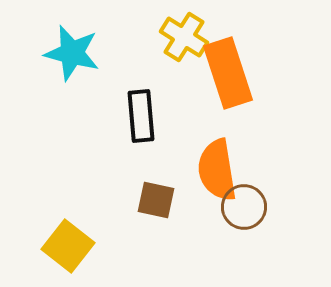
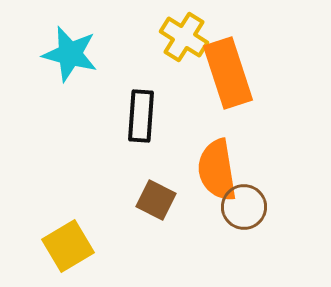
cyan star: moved 2 px left, 1 px down
black rectangle: rotated 9 degrees clockwise
brown square: rotated 15 degrees clockwise
yellow square: rotated 21 degrees clockwise
